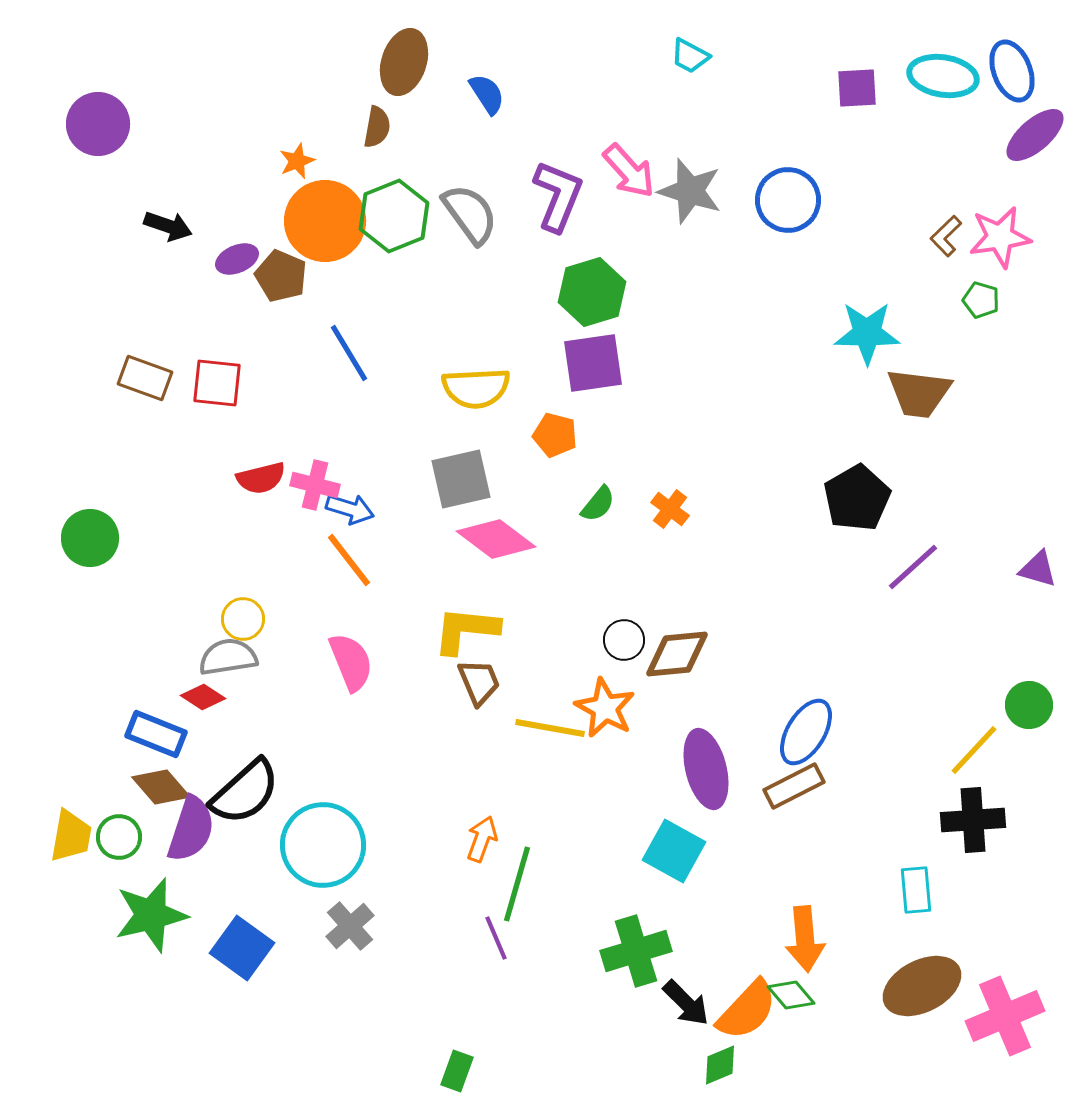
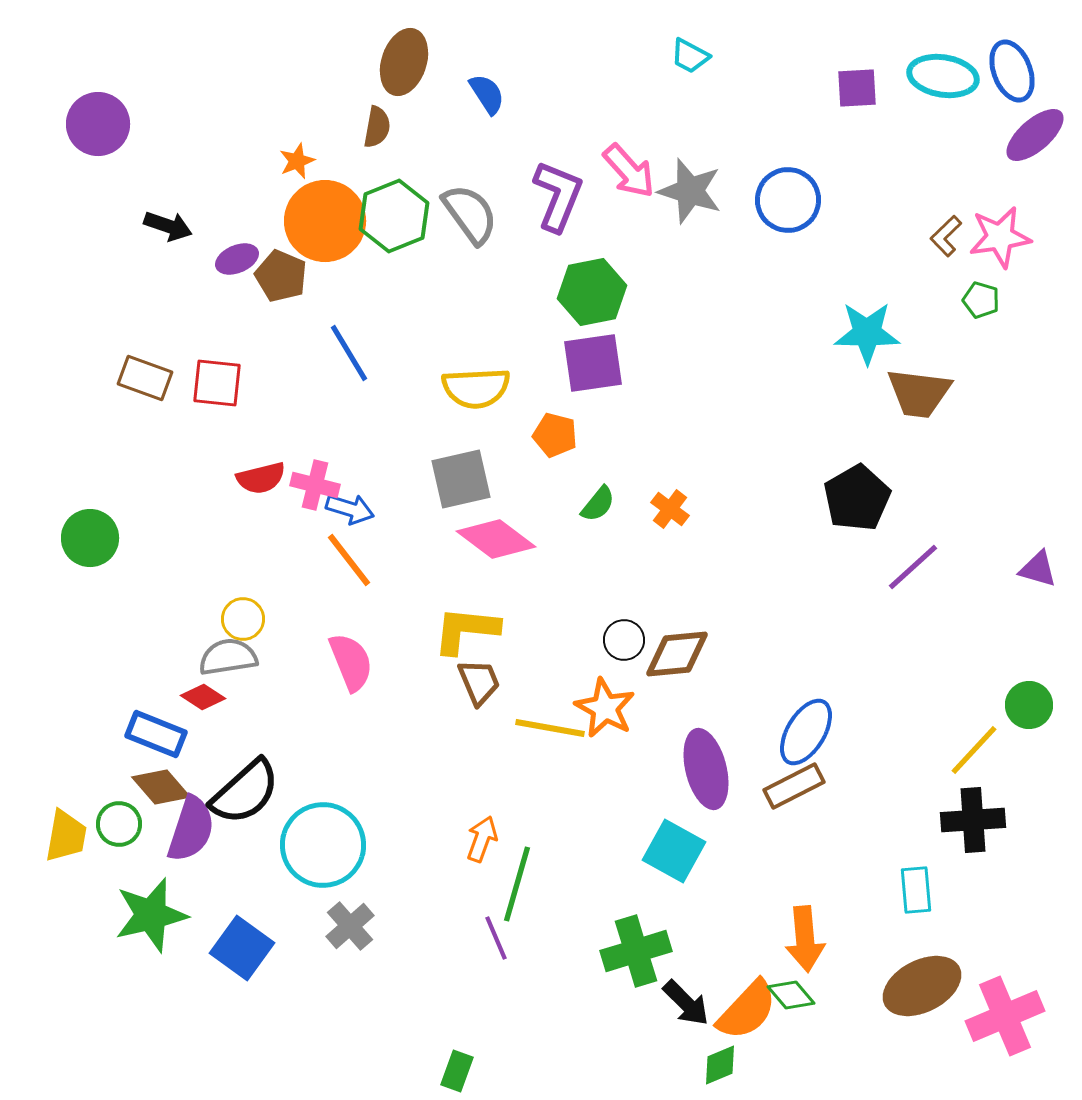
green hexagon at (592, 292): rotated 6 degrees clockwise
yellow trapezoid at (71, 836): moved 5 px left
green circle at (119, 837): moved 13 px up
